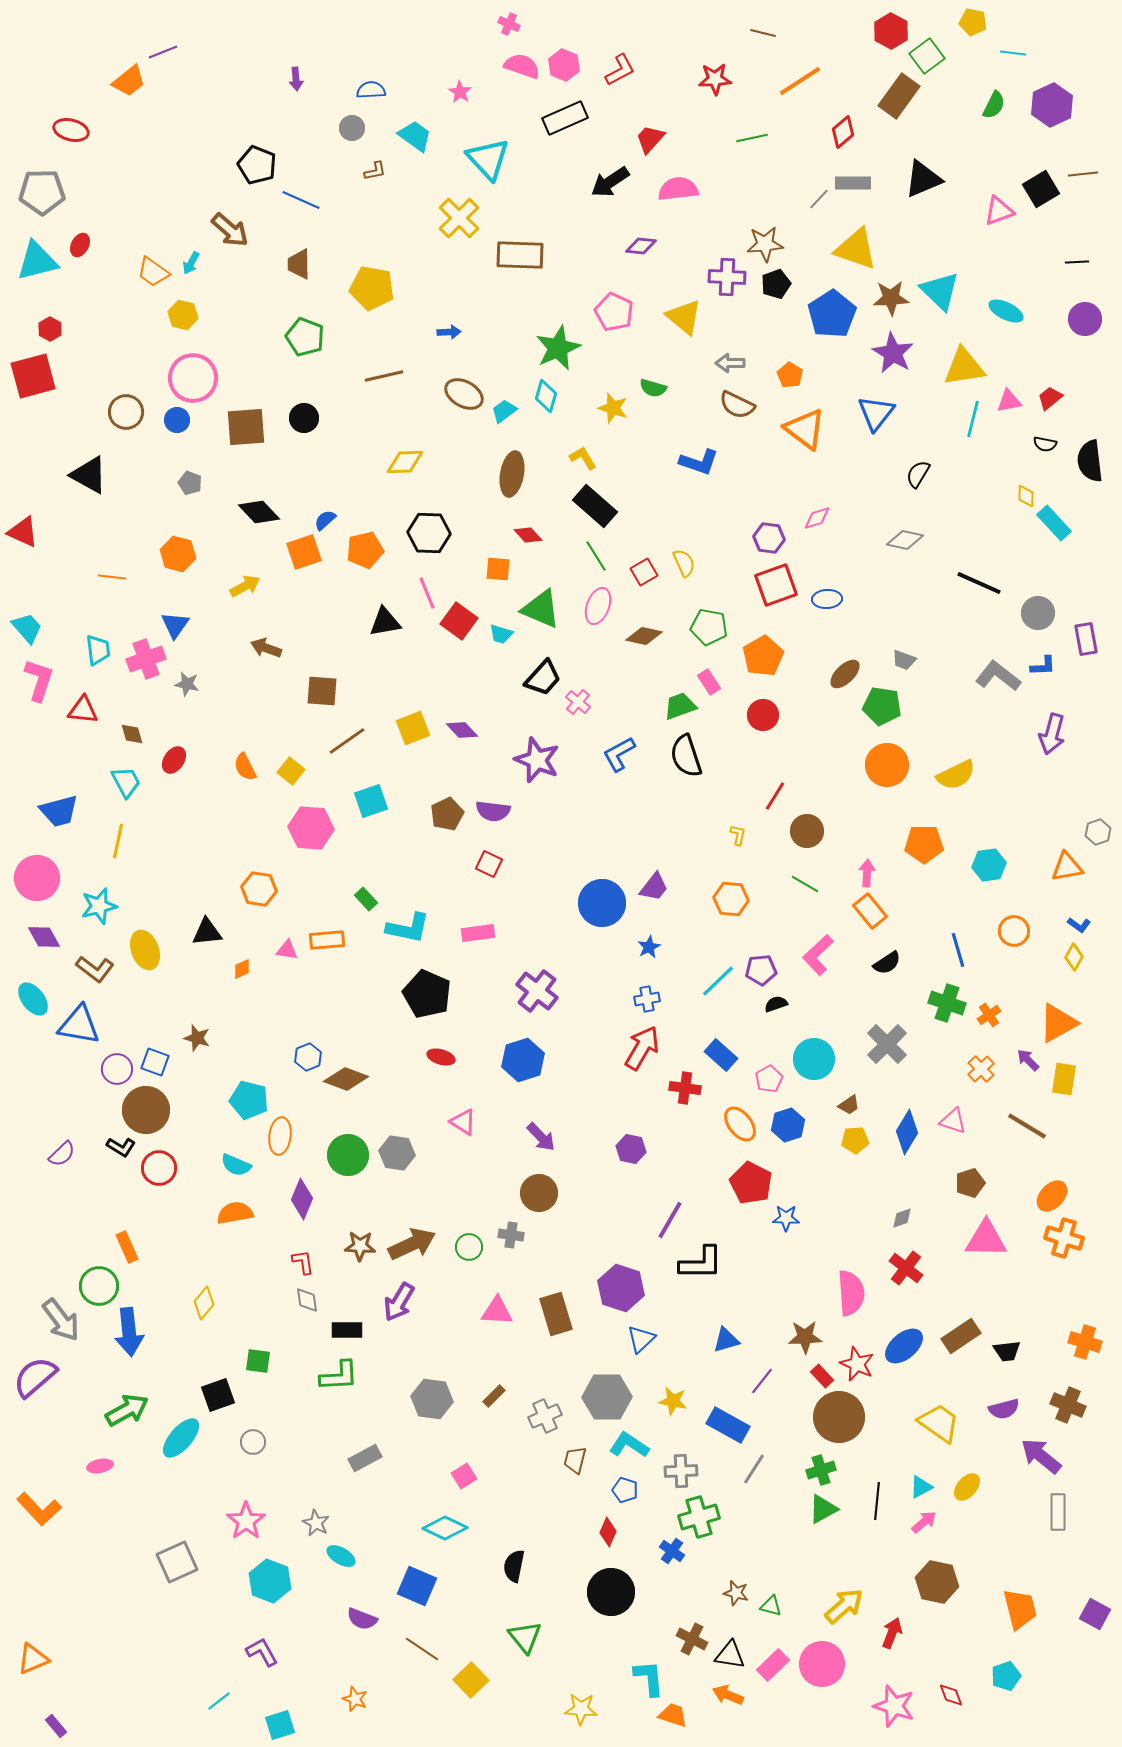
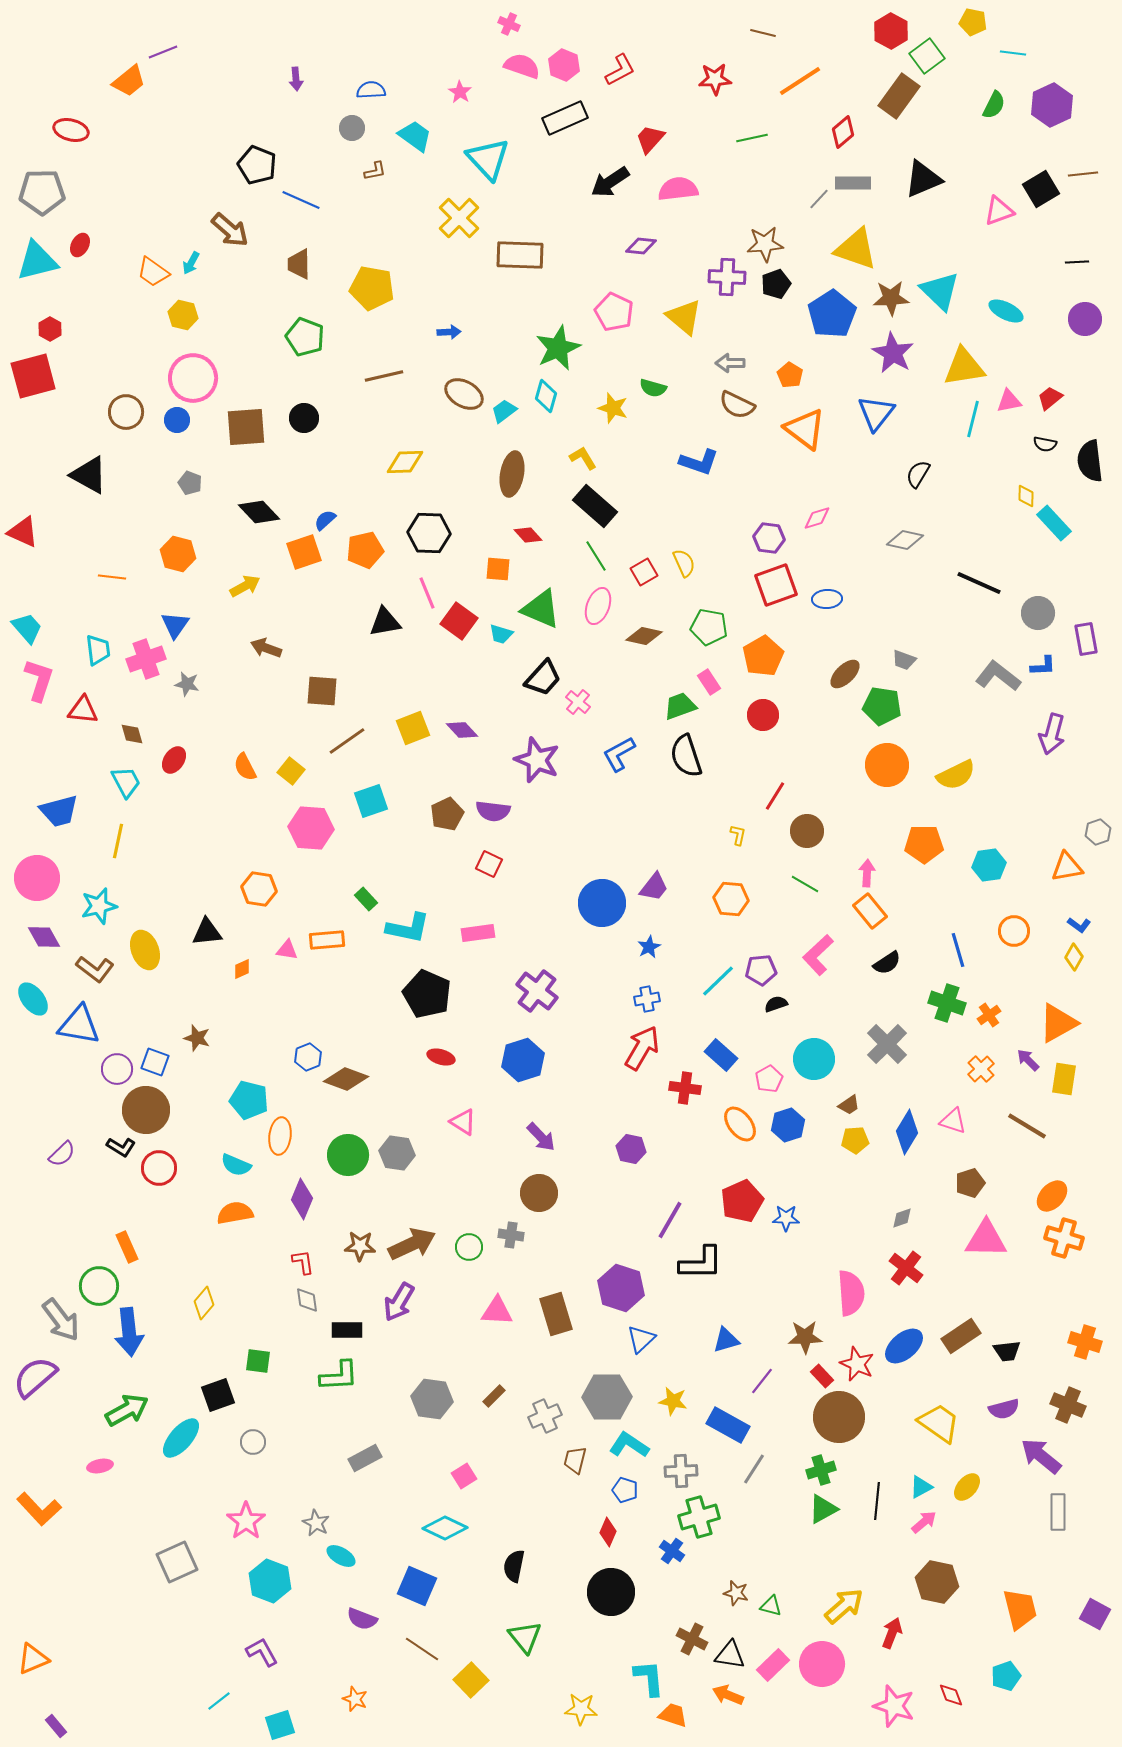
red pentagon at (751, 1183): moved 9 px left, 18 px down; rotated 21 degrees clockwise
